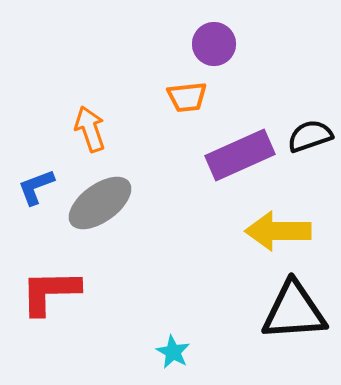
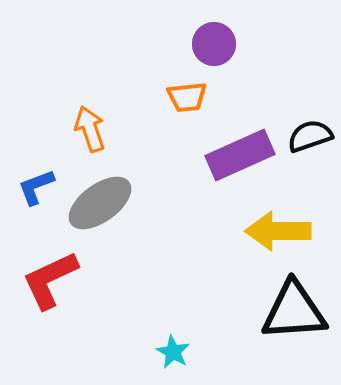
red L-shape: moved 12 px up; rotated 24 degrees counterclockwise
